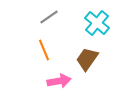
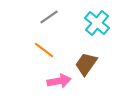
orange line: rotated 30 degrees counterclockwise
brown trapezoid: moved 1 px left, 5 px down
